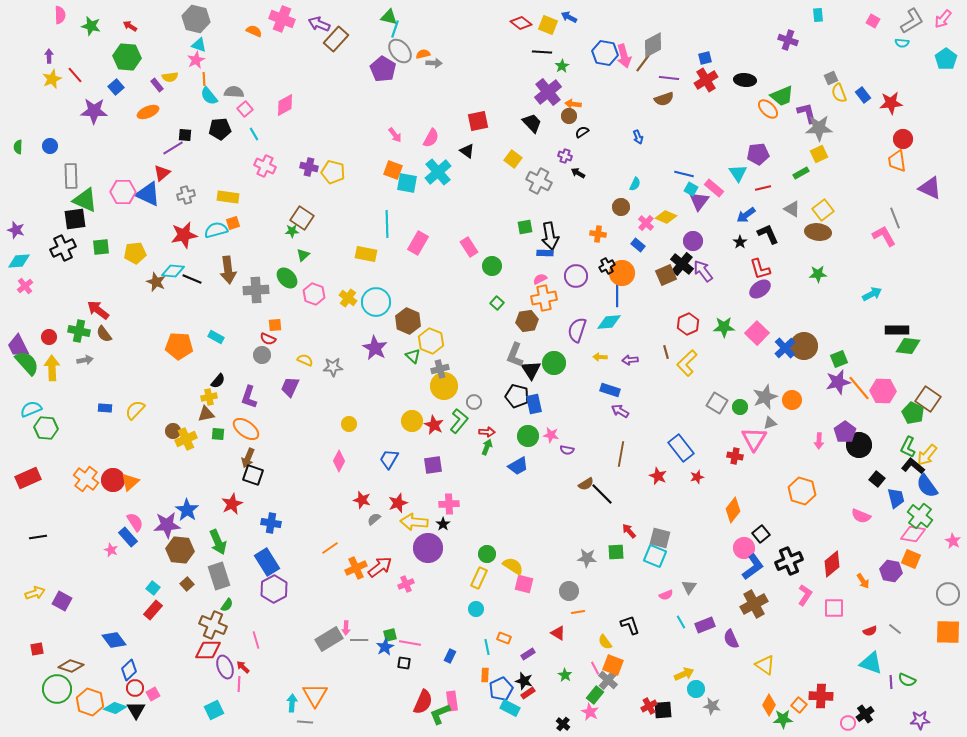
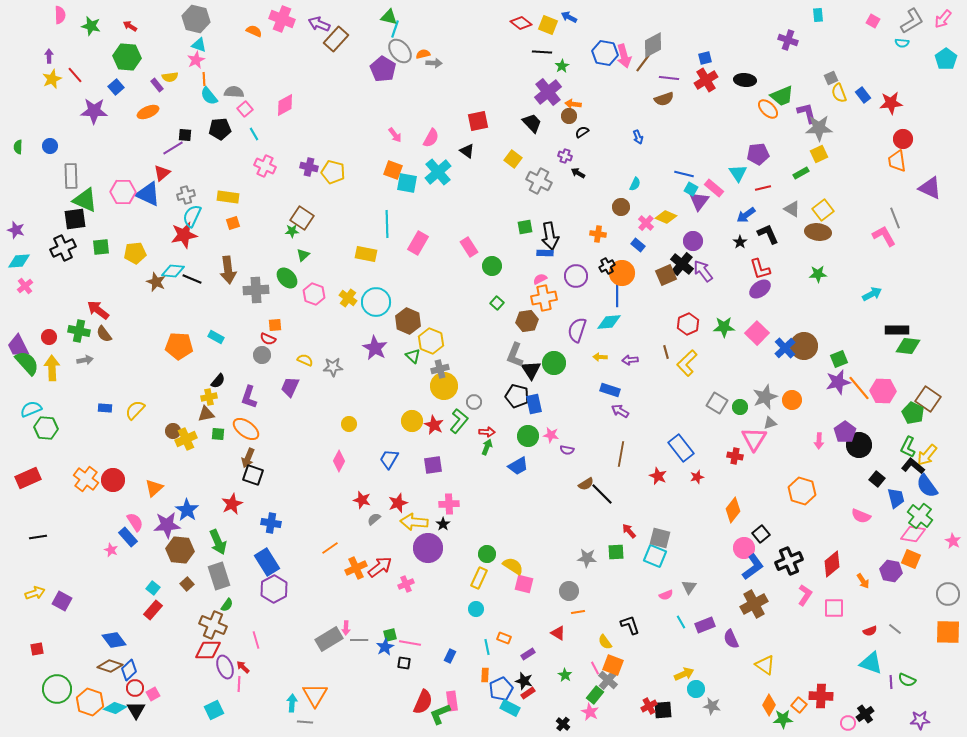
cyan semicircle at (216, 230): moved 24 px left, 14 px up; rotated 50 degrees counterclockwise
orange triangle at (130, 482): moved 24 px right, 6 px down
brown diamond at (71, 666): moved 39 px right
